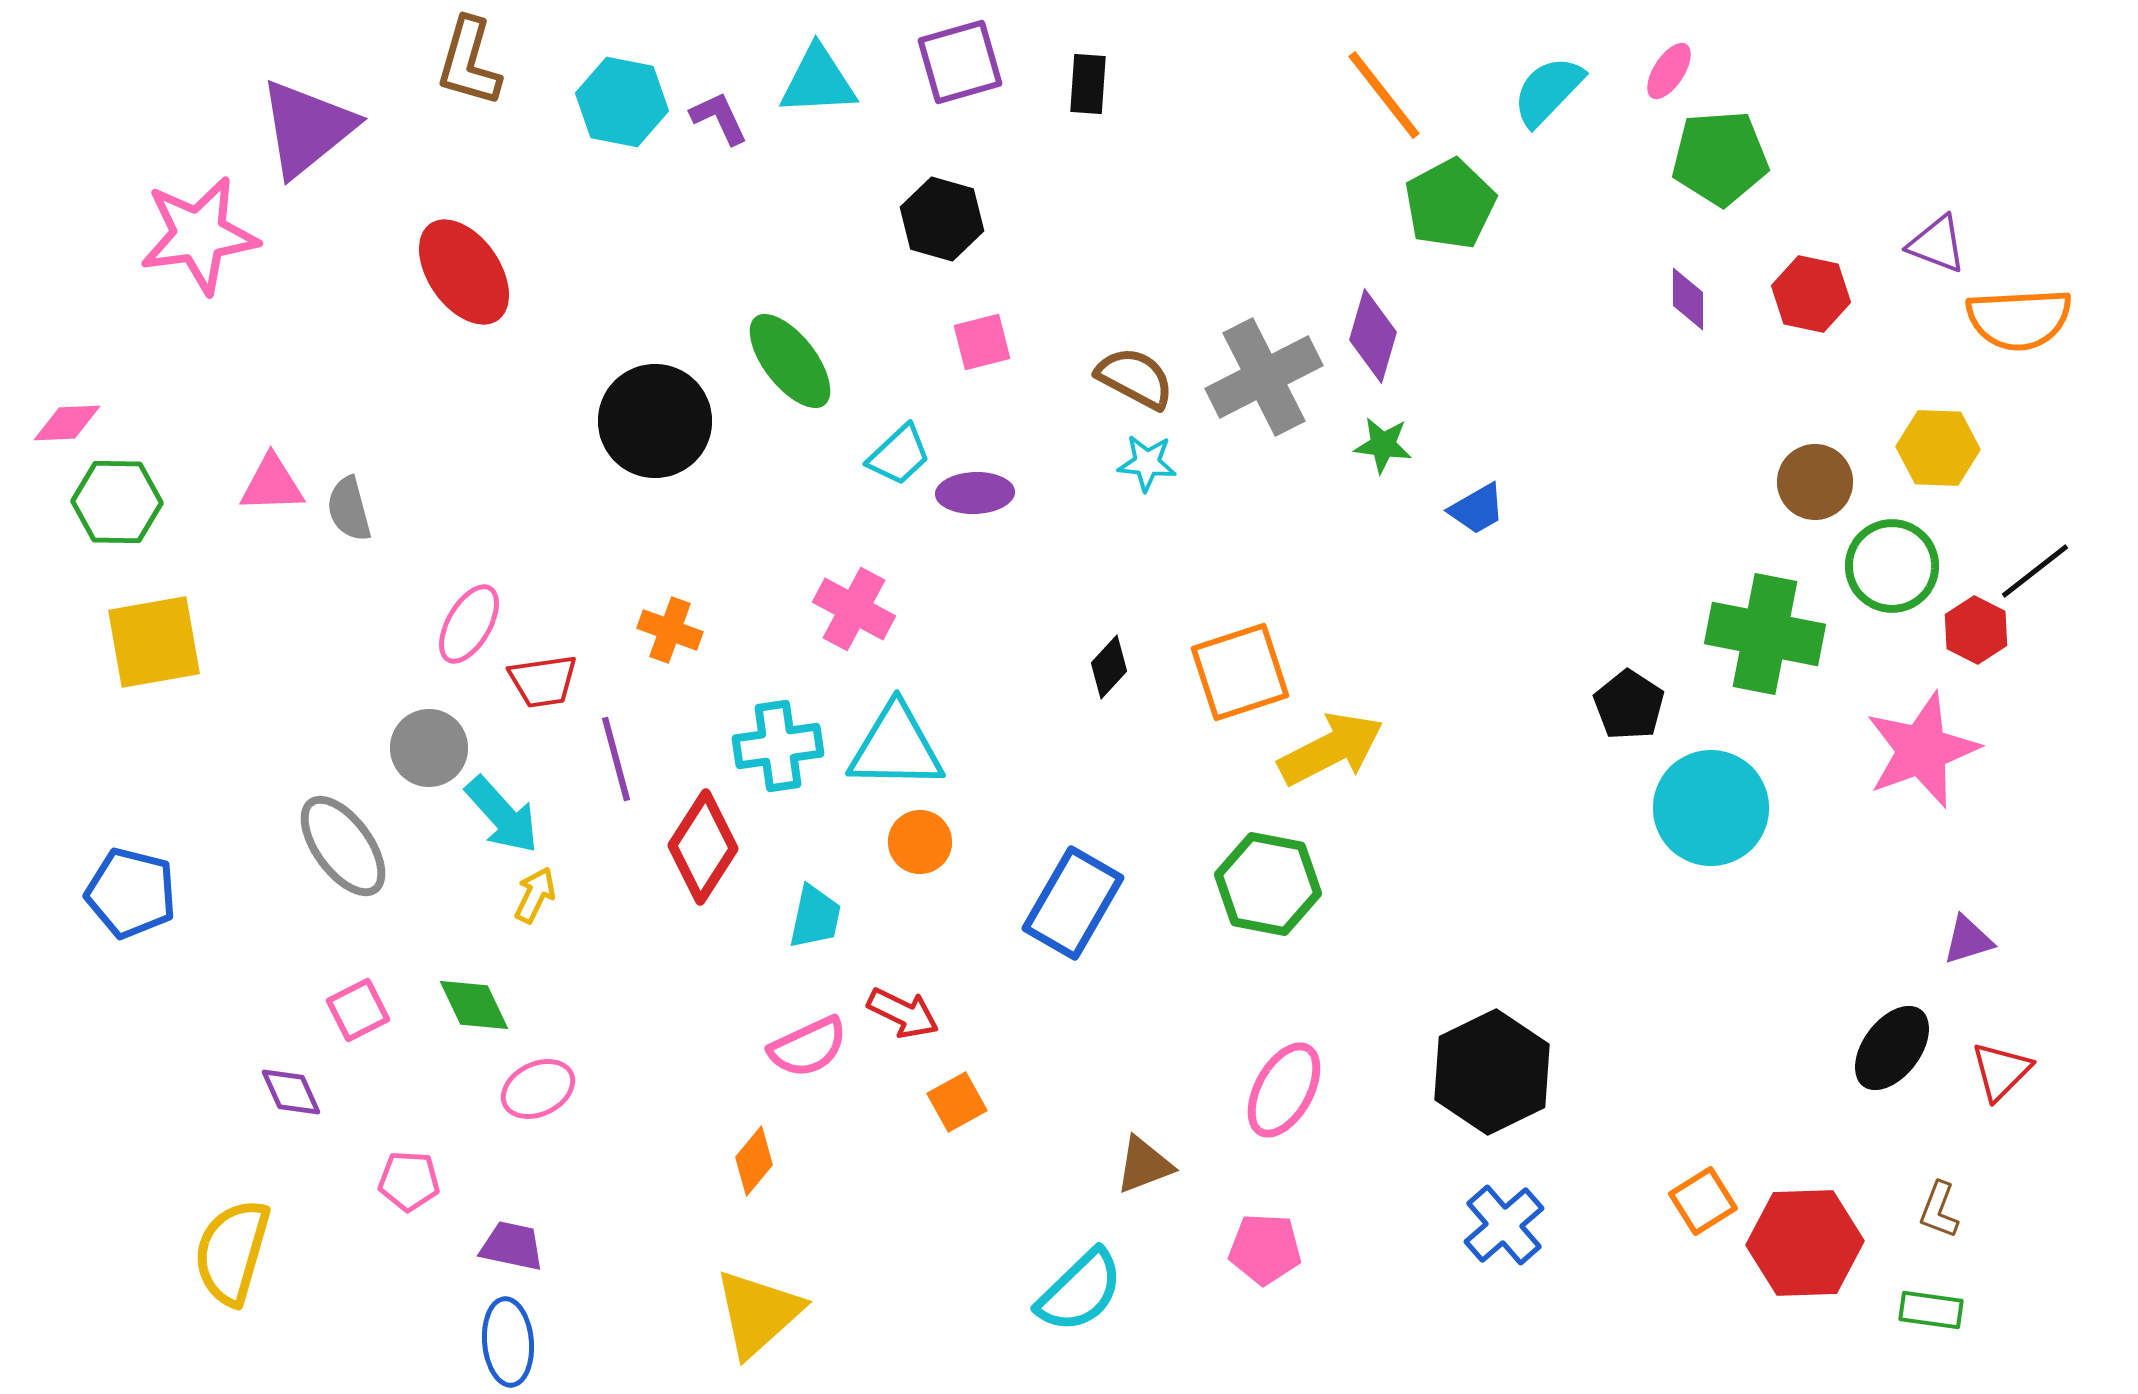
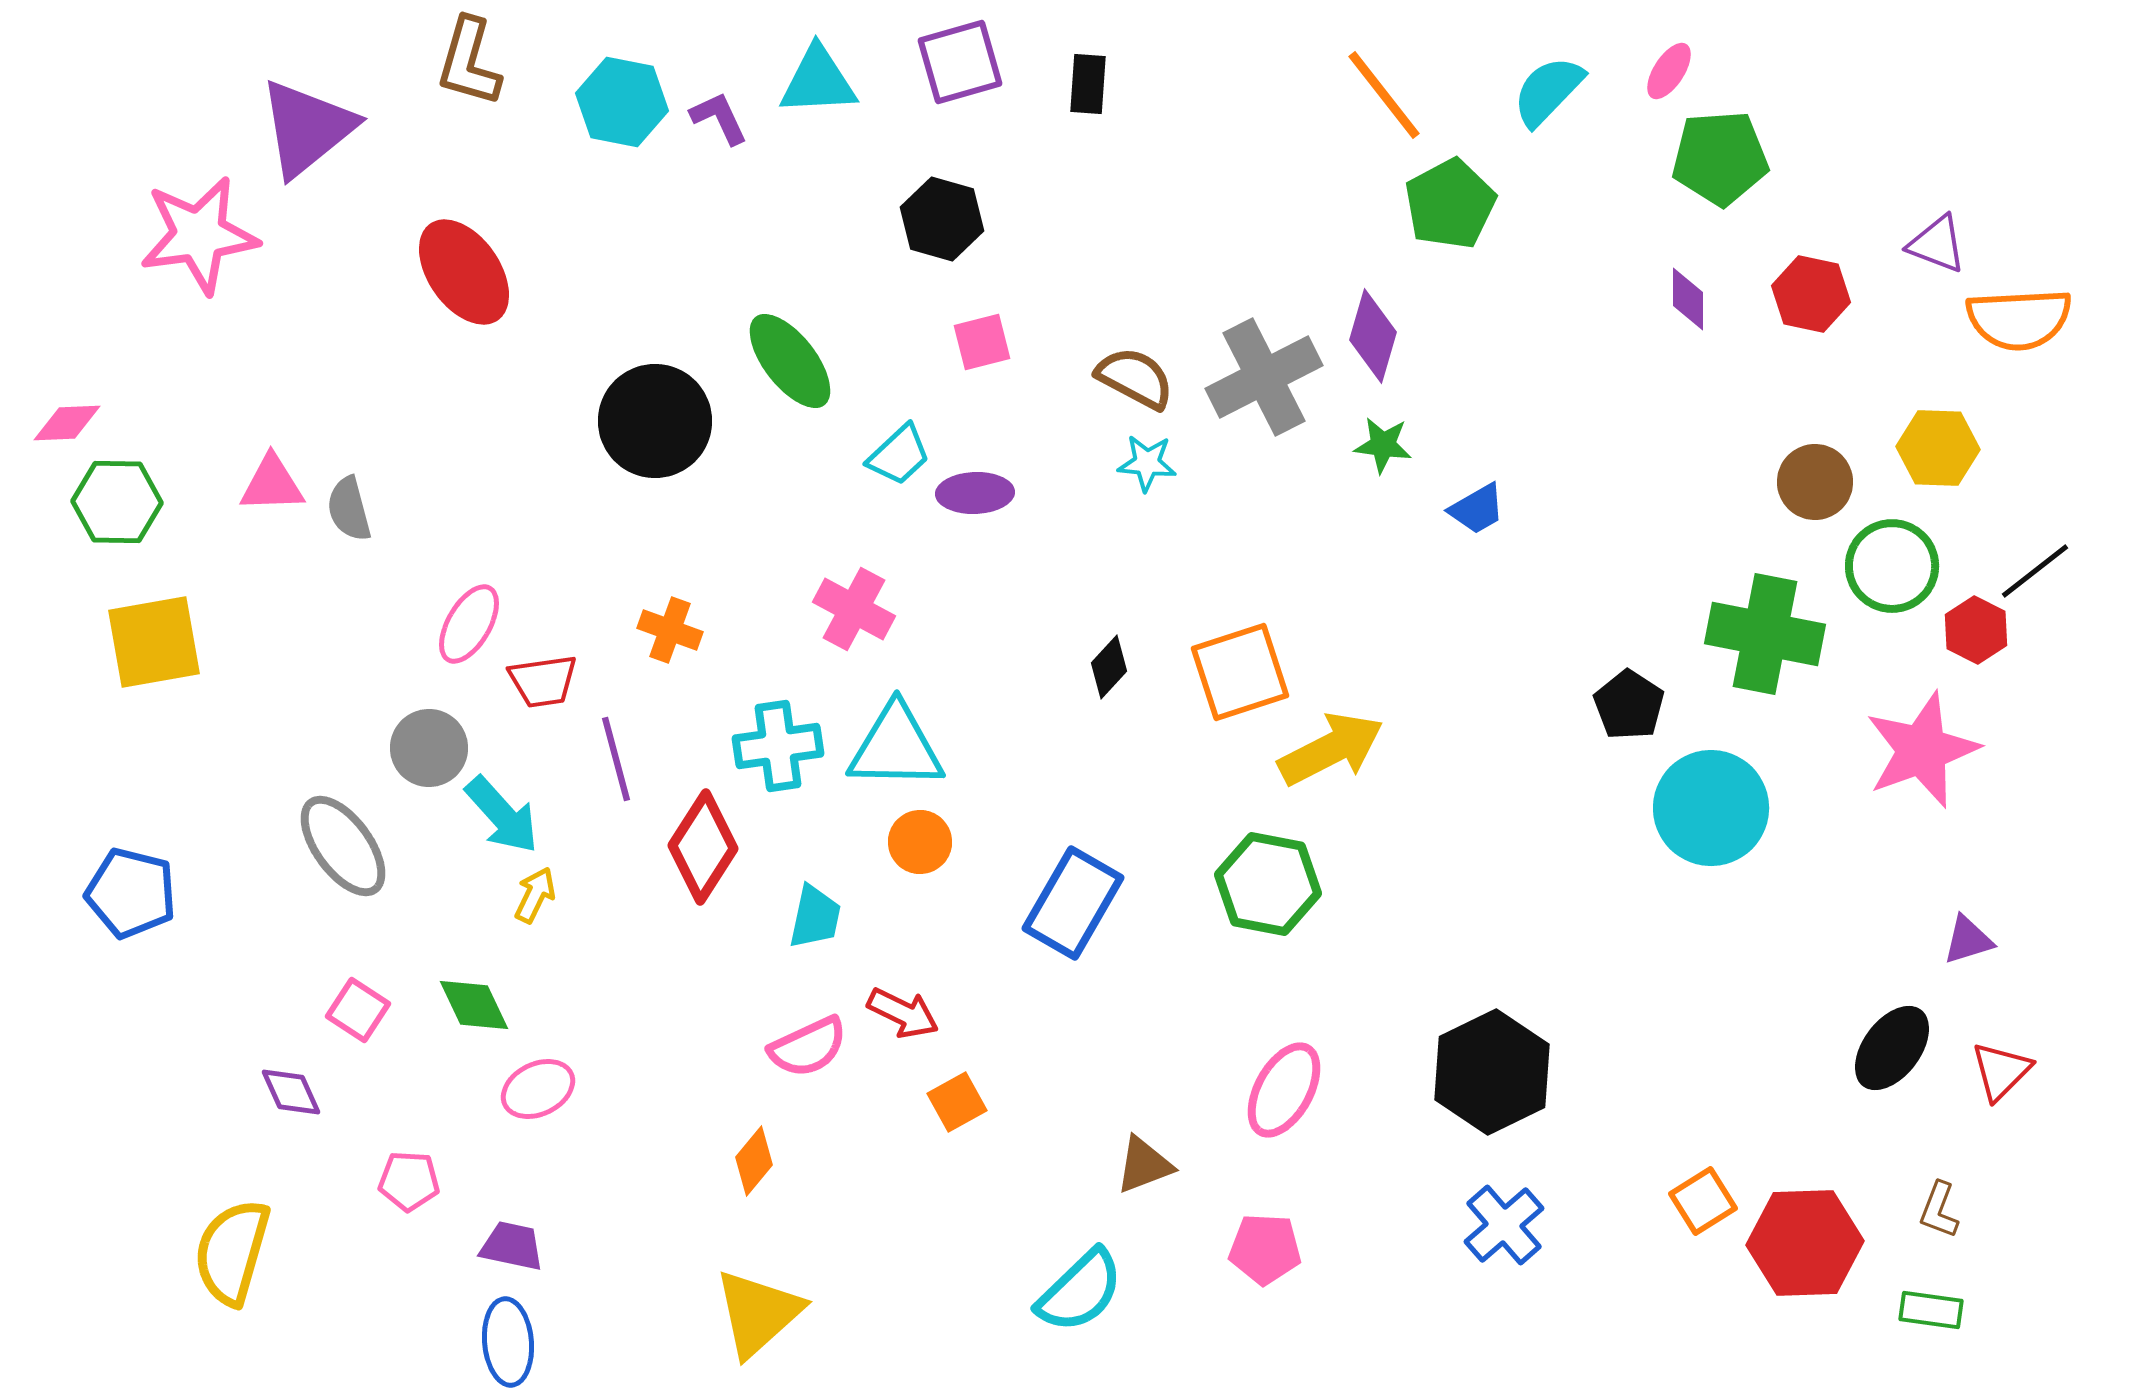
pink square at (358, 1010): rotated 30 degrees counterclockwise
